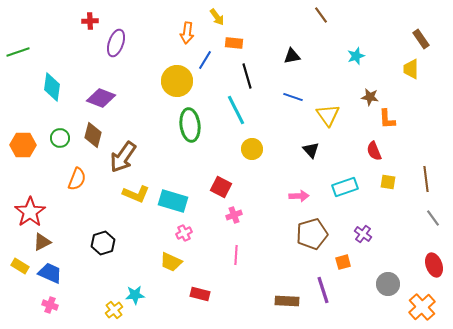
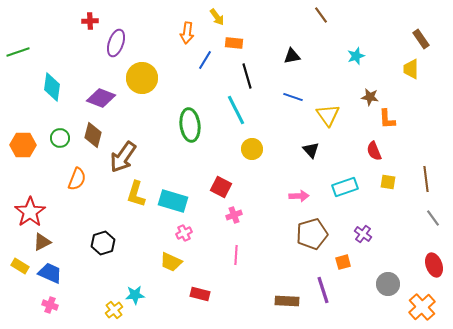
yellow circle at (177, 81): moved 35 px left, 3 px up
yellow L-shape at (136, 194): rotated 84 degrees clockwise
